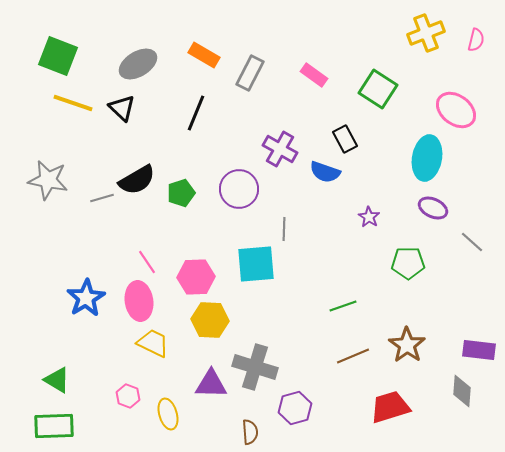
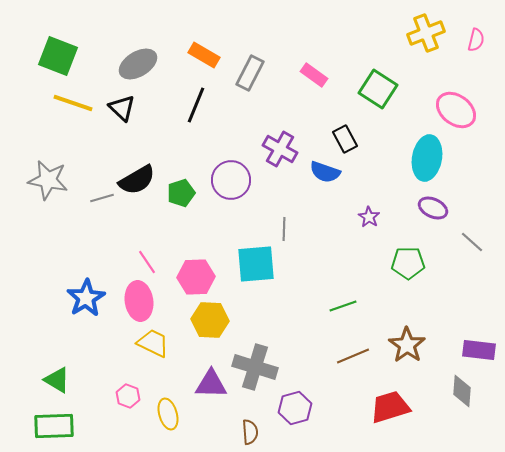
black line at (196, 113): moved 8 px up
purple circle at (239, 189): moved 8 px left, 9 px up
